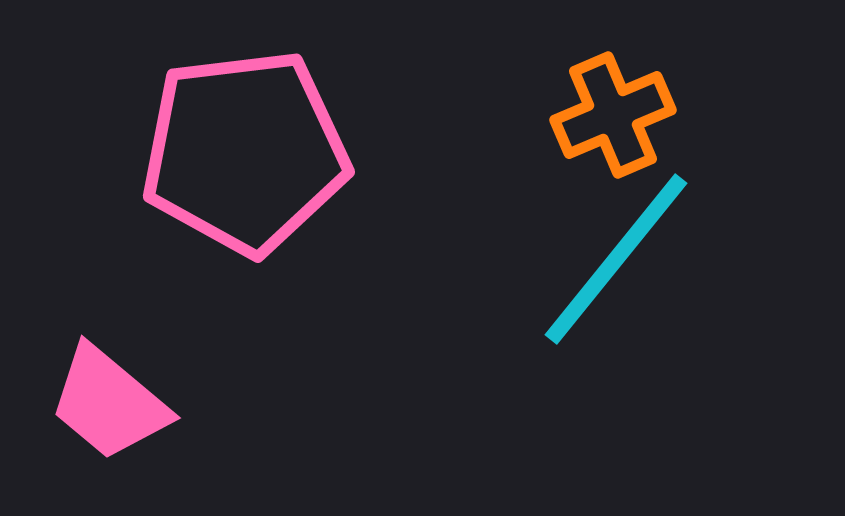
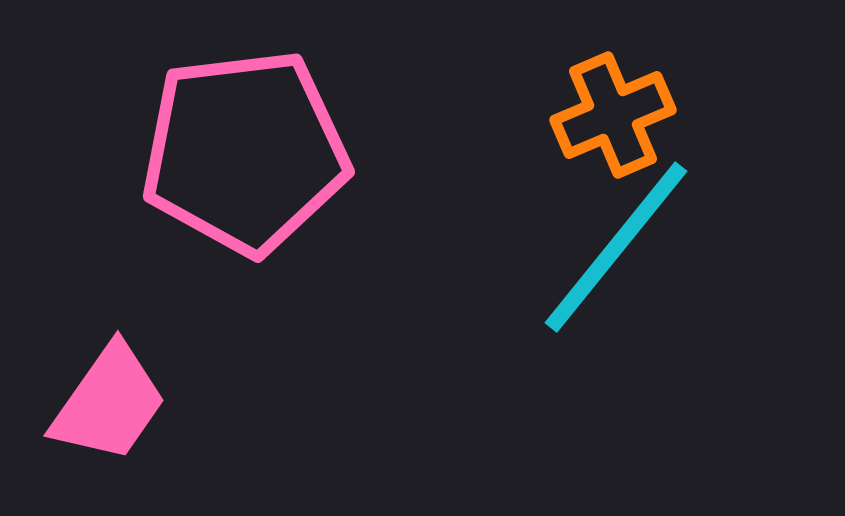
cyan line: moved 12 px up
pink trapezoid: rotated 95 degrees counterclockwise
